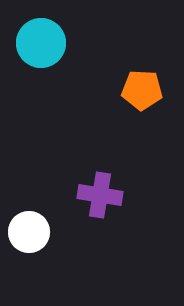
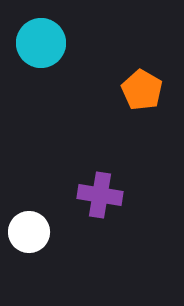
orange pentagon: rotated 27 degrees clockwise
